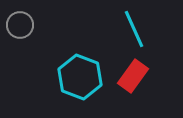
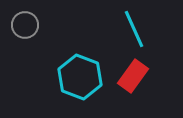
gray circle: moved 5 px right
